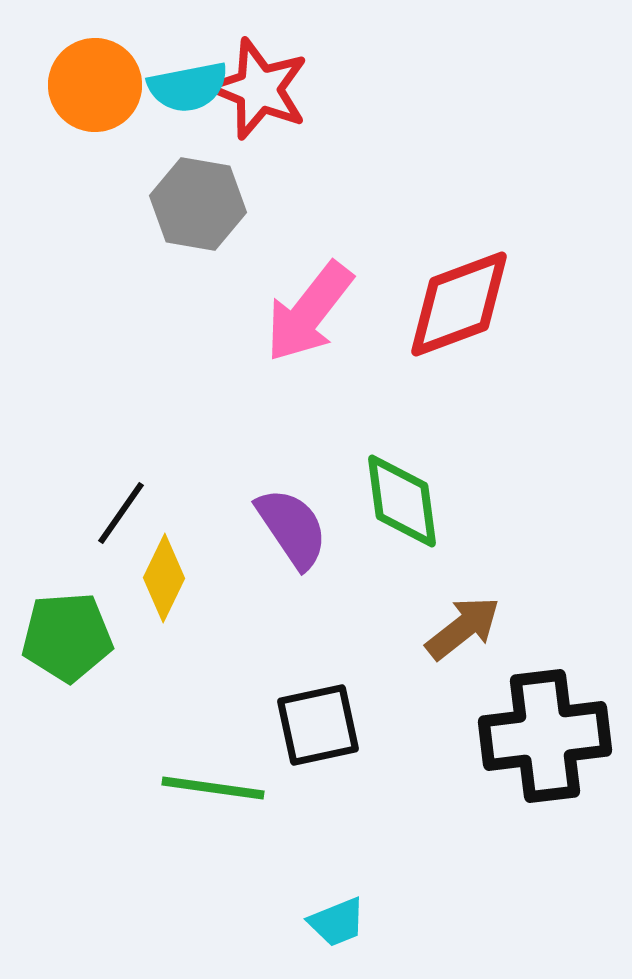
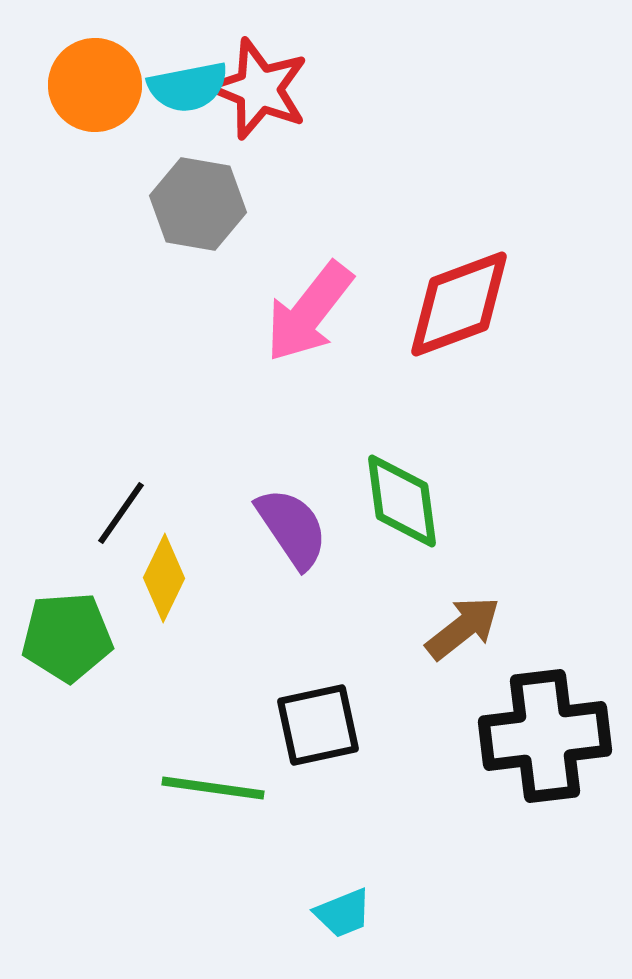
cyan trapezoid: moved 6 px right, 9 px up
